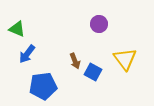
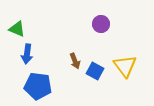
purple circle: moved 2 px right
blue arrow: rotated 30 degrees counterclockwise
yellow triangle: moved 7 px down
blue square: moved 2 px right, 1 px up
blue pentagon: moved 5 px left; rotated 16 degrees clockwise
